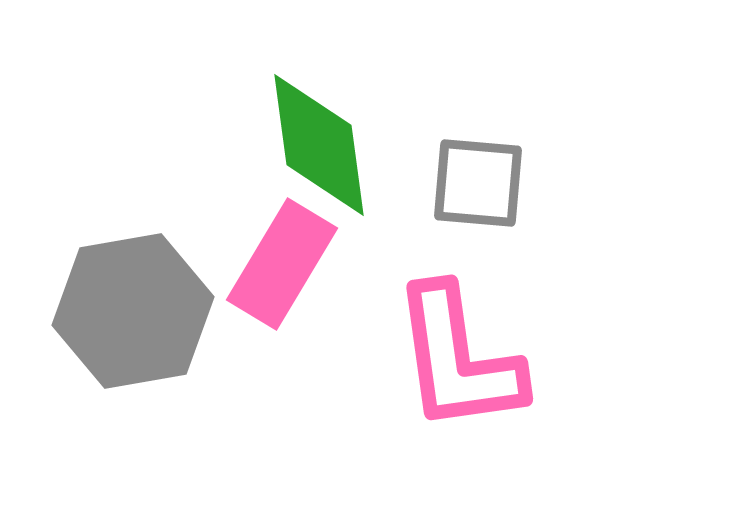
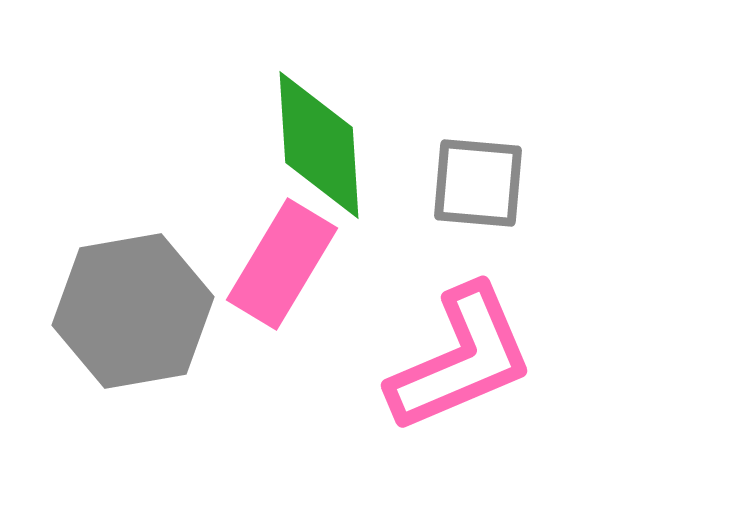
green diamond: rotated 4 degrees clockwise
pink L-shape: moved 3 px right; rotated 105 degrees counterclockwise
